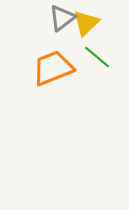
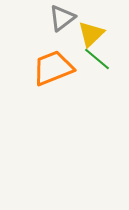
yellow triangle: moved 5 px right, 11 px down
green line: moved 2 px down
